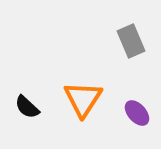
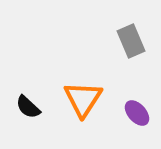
black semicircle: moved 1 px right
